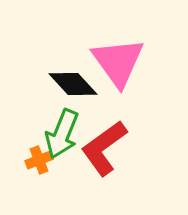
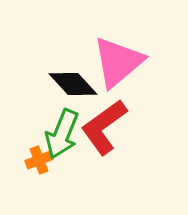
pink triangle: rotated 26 degrees clockwise
red L-shape: moved 21 px up
